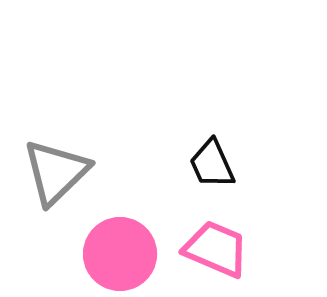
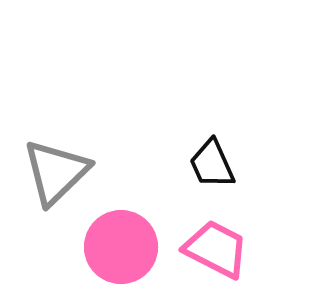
pink trapezoid: rotated 4 degrees clockwise
pink circle: moved 1 px right, 7 px up
